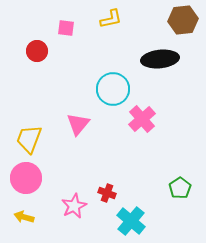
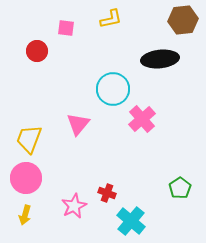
yellow arrow: moved 1 px right, 2 px up; rotated 90 degrees counterclockwise
